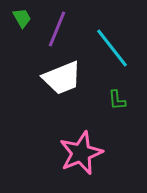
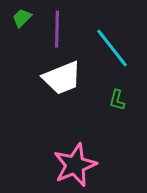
green trapezoid: rotated 105 degrees counterclockwise
purple line: rotated 21 degrees counterclockwise
green L-shape: rotated 20 degrees clockwise
pink star: moved 6 px left, 12 px down
